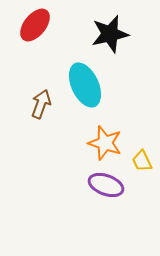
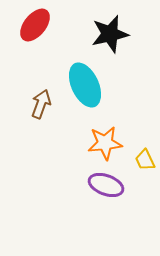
orange star: rotated 24 degrees counterclockwise
yellow trapezoid: moved 3 px right, 1 px up
